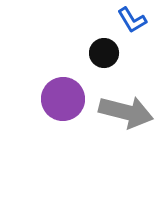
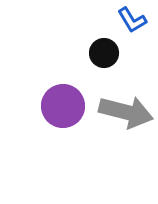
purple circle: moved 7 px down
